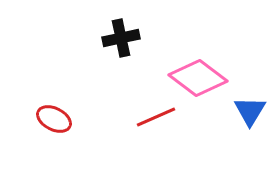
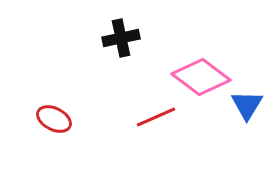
pink diamond: moved 3 px right, 1 px up
blue triangle: moved 3 px left, 6 px up
